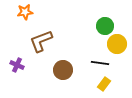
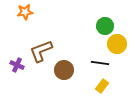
brown L-shape: moved 10 px down
brown circle: moved 1 px right
yellow rectangle: moved 2 px left, 2 px down
